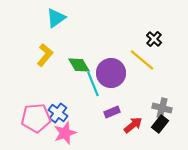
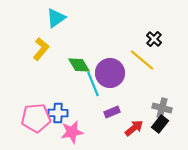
yellow L-shape: moved 4 px left, 6 px up
purple circle: moved 1 px left
blue cross: rotated 36 degrees counterclockwise
red arrow: moved 1 px right, 3 px down
pink star: moved 7 px right, 1 px up; rotated 10 degrees clockwise
